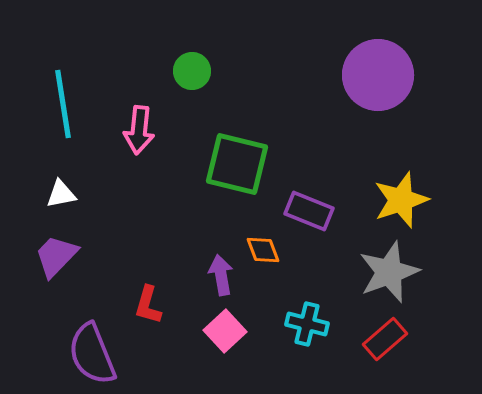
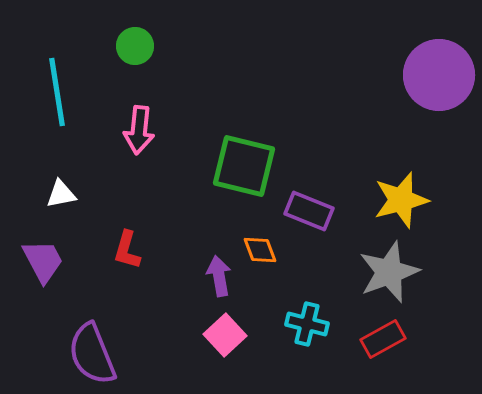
green circle: moved 57 px left, 25 px up
purple circle: moved 61 px right
cyan line: moved 6 px left, 12 px up
green square: moved 7 px right, 2 px down
yellow star: rotated 4 degrees clockwise
orange diamond: moved 3 px left
purple trapezoid: moved 13 px left, 5 px down; rotated 108 degrees clockwise
purple arrow: moved 2 px left, 1 px down
red L-shape: moved 21 px left, 55 px up
pink square: moved 4 px down
red rectangle: moved 2 px left; rotated 12 degrees clockwise
